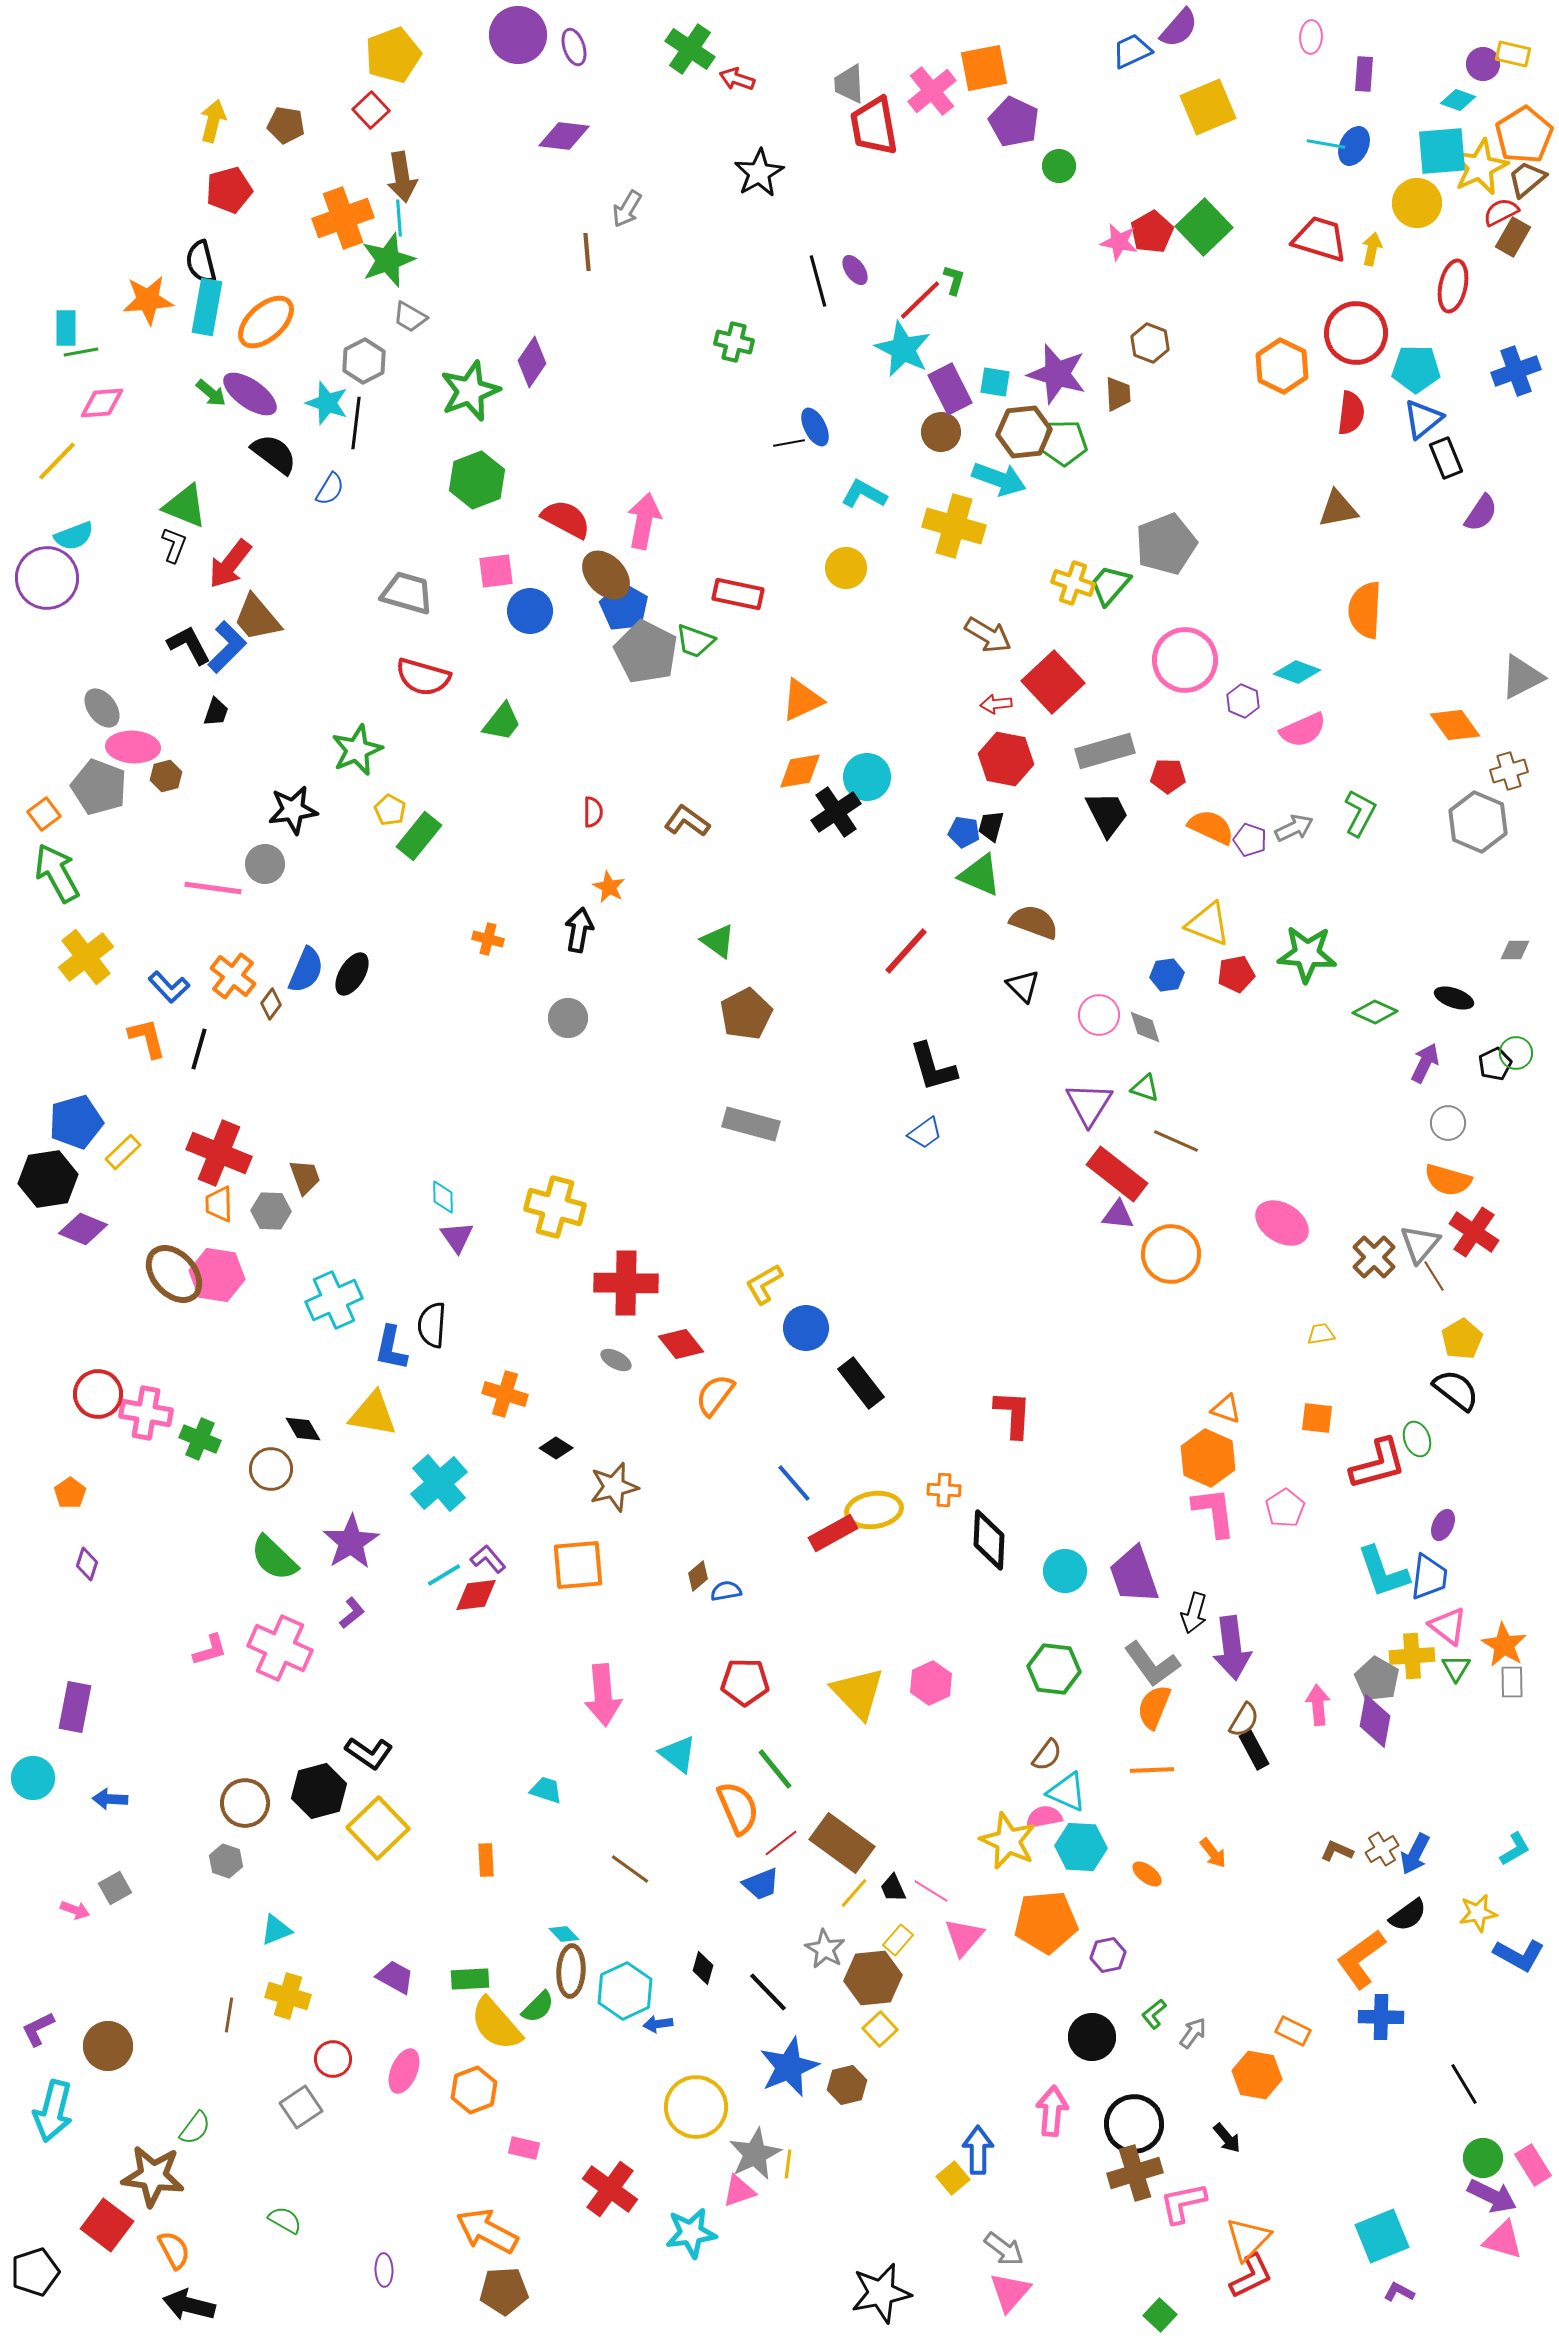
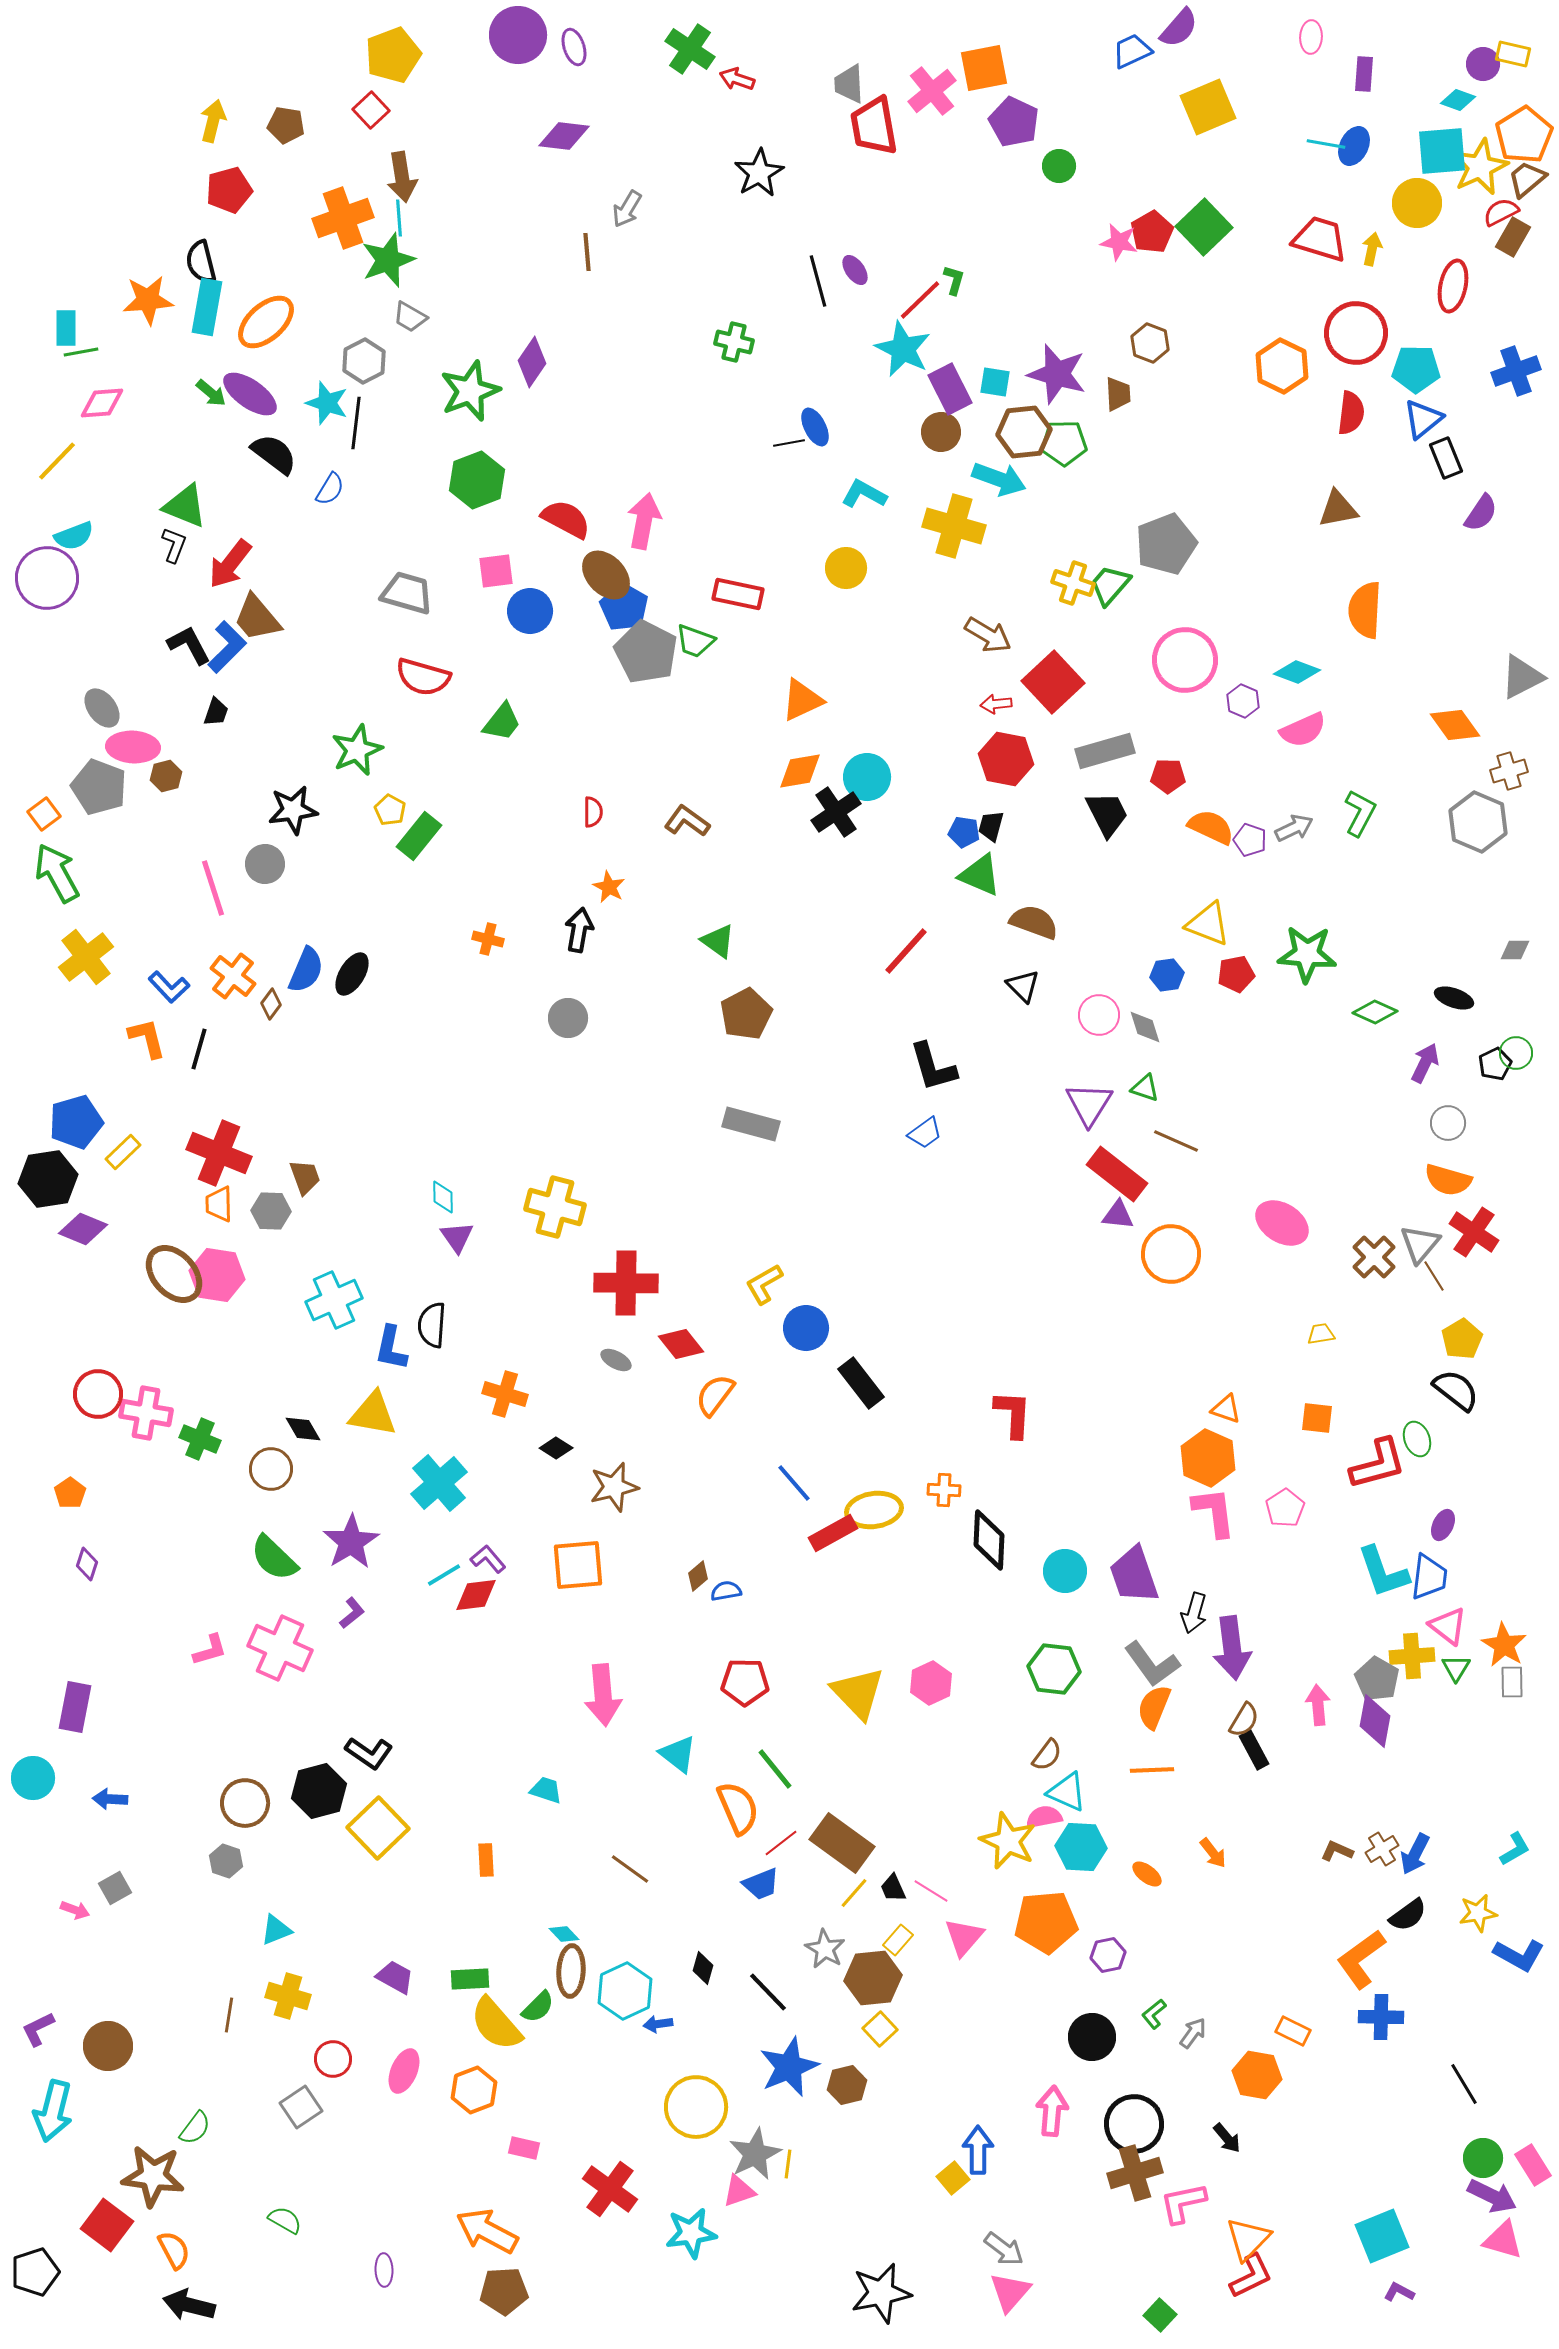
pink line at (213, 888): rotated 64 degrees clockwise
